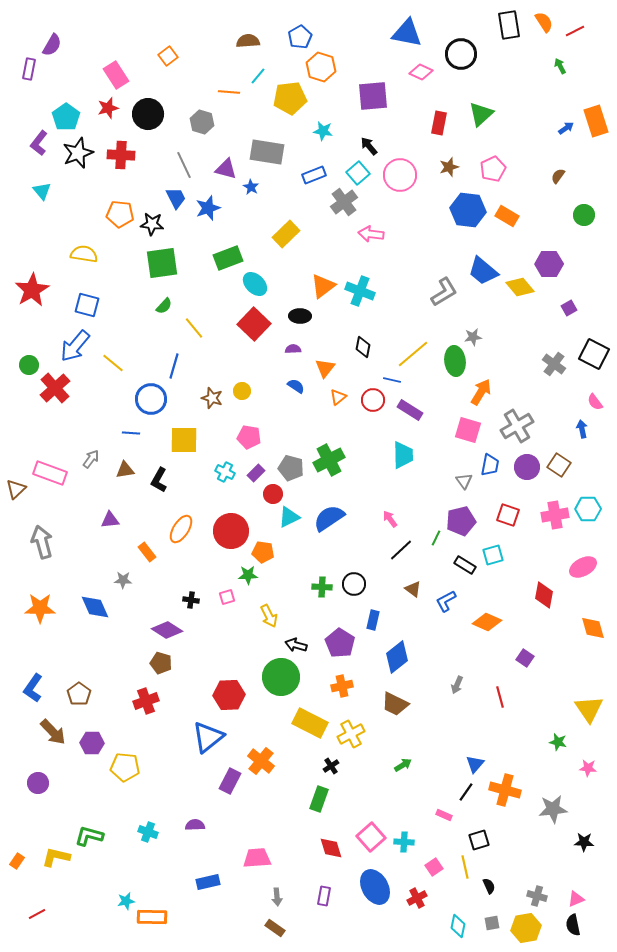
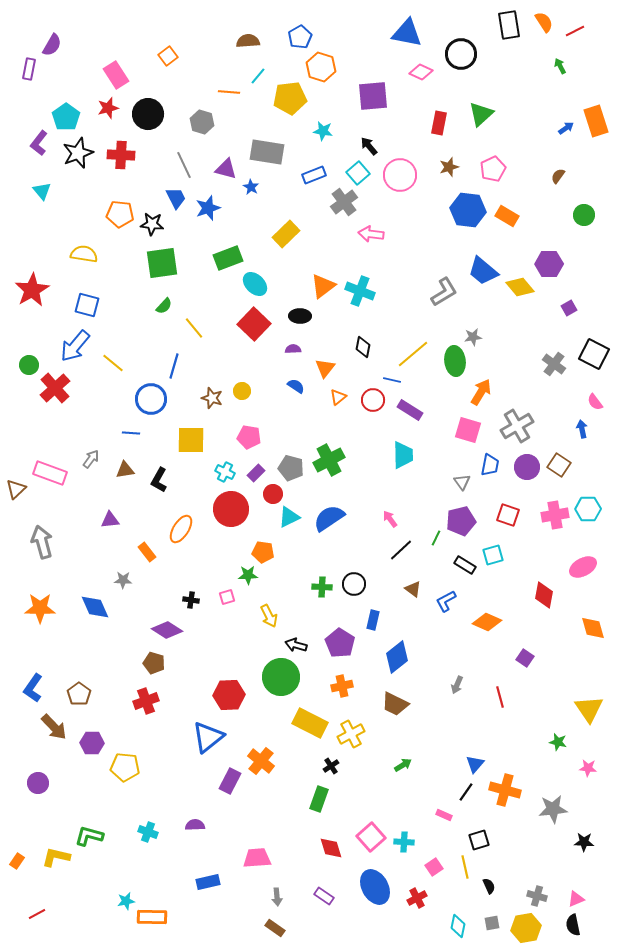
yellow square at (184, 440): moved 7 px right
gray triangle at (464, 481): moved 2 px left, 1 px down
red circle at (231, 531): moved 22 px up
brown pentagon at (161, 663): moved 7 px left
brown arrow at (53, 732): moved 1 px right, 5 px up
purple rectangle at (324, 896): rotated 66 degrees counterclockwise
